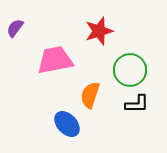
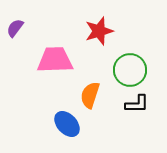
pink trapezoid: rotated 9 degrees clockwise
